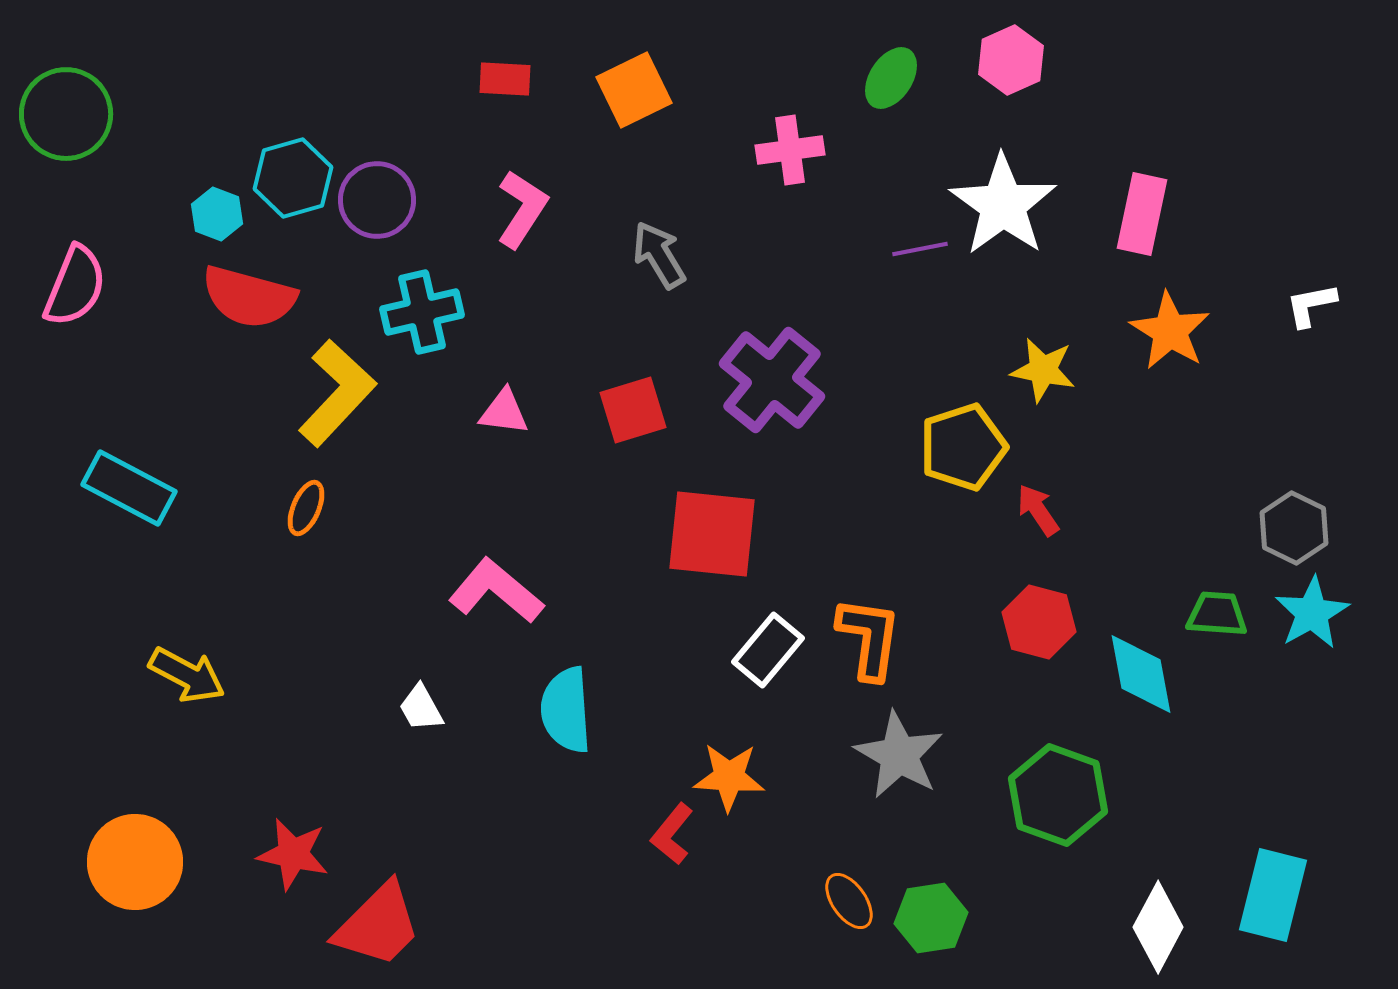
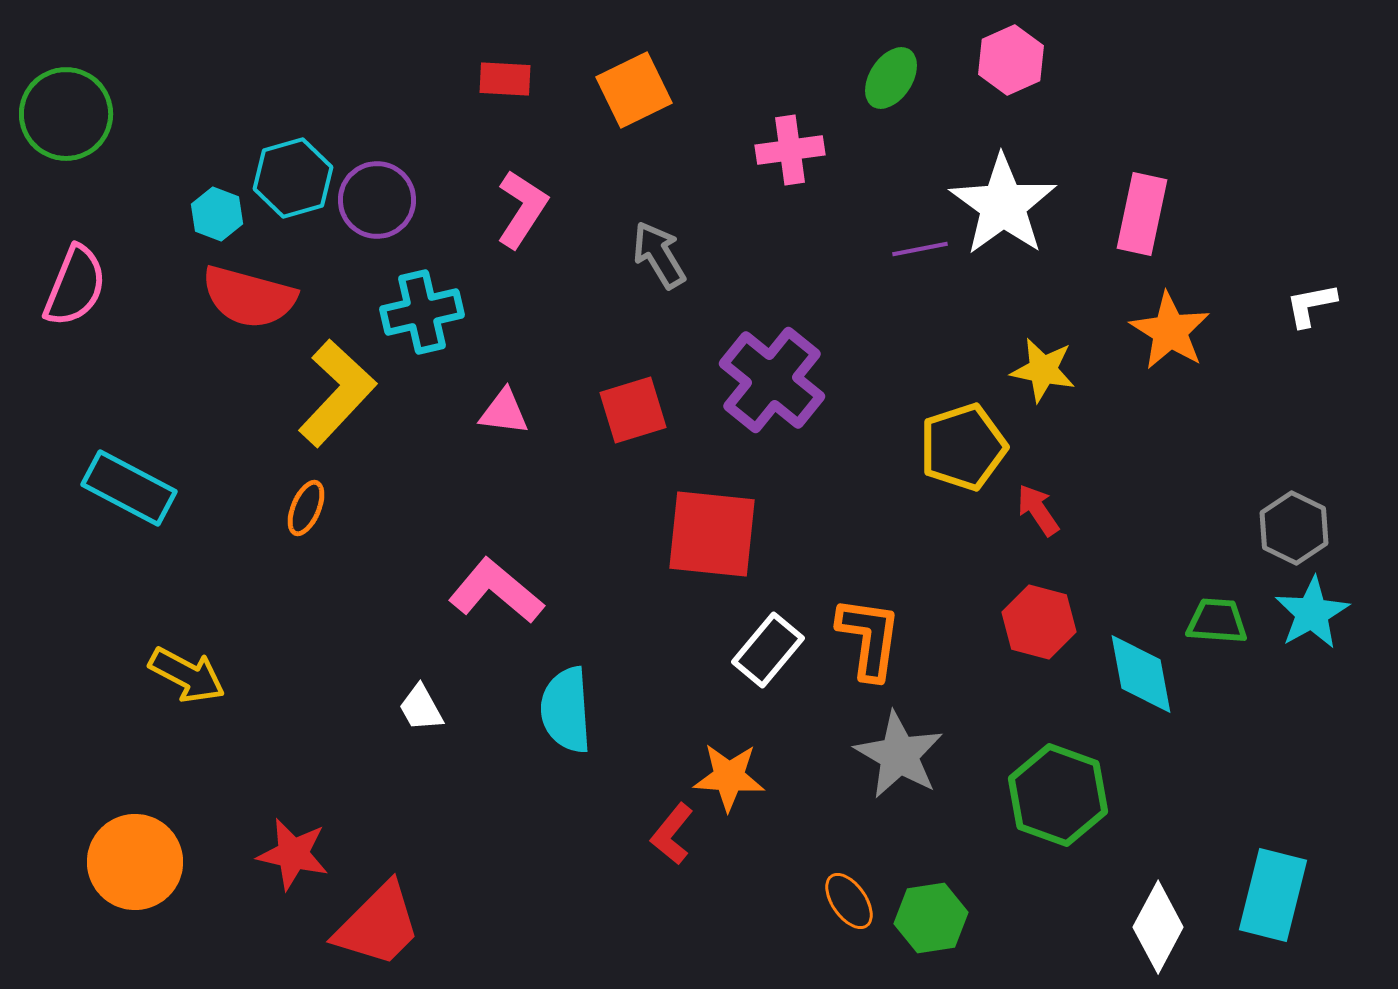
green trapezoid at (1217, 614): moved 7 px down
